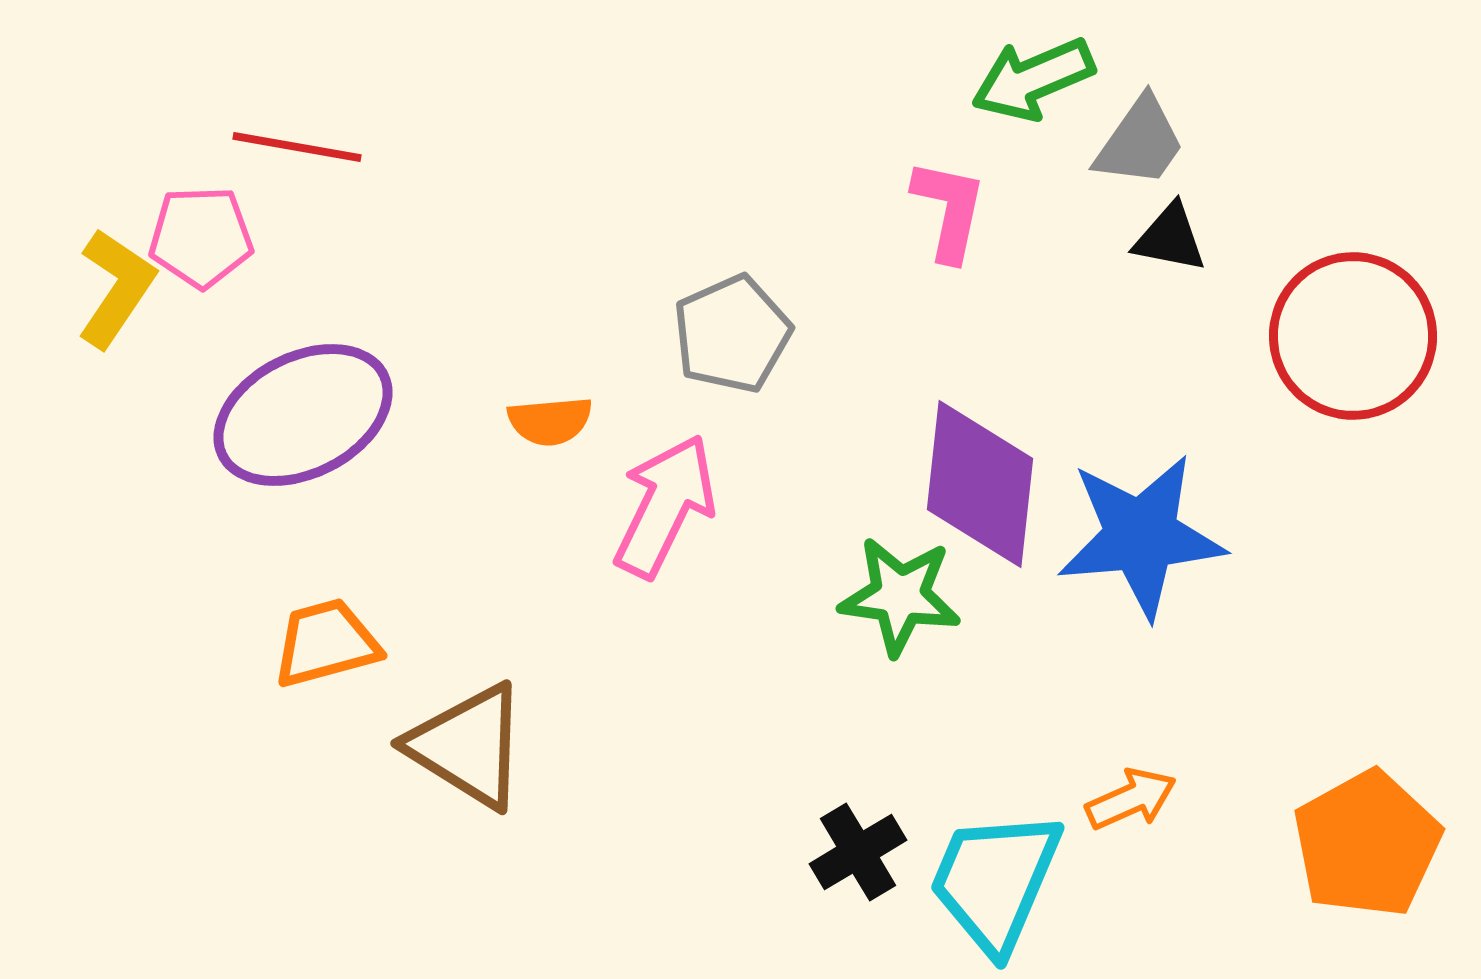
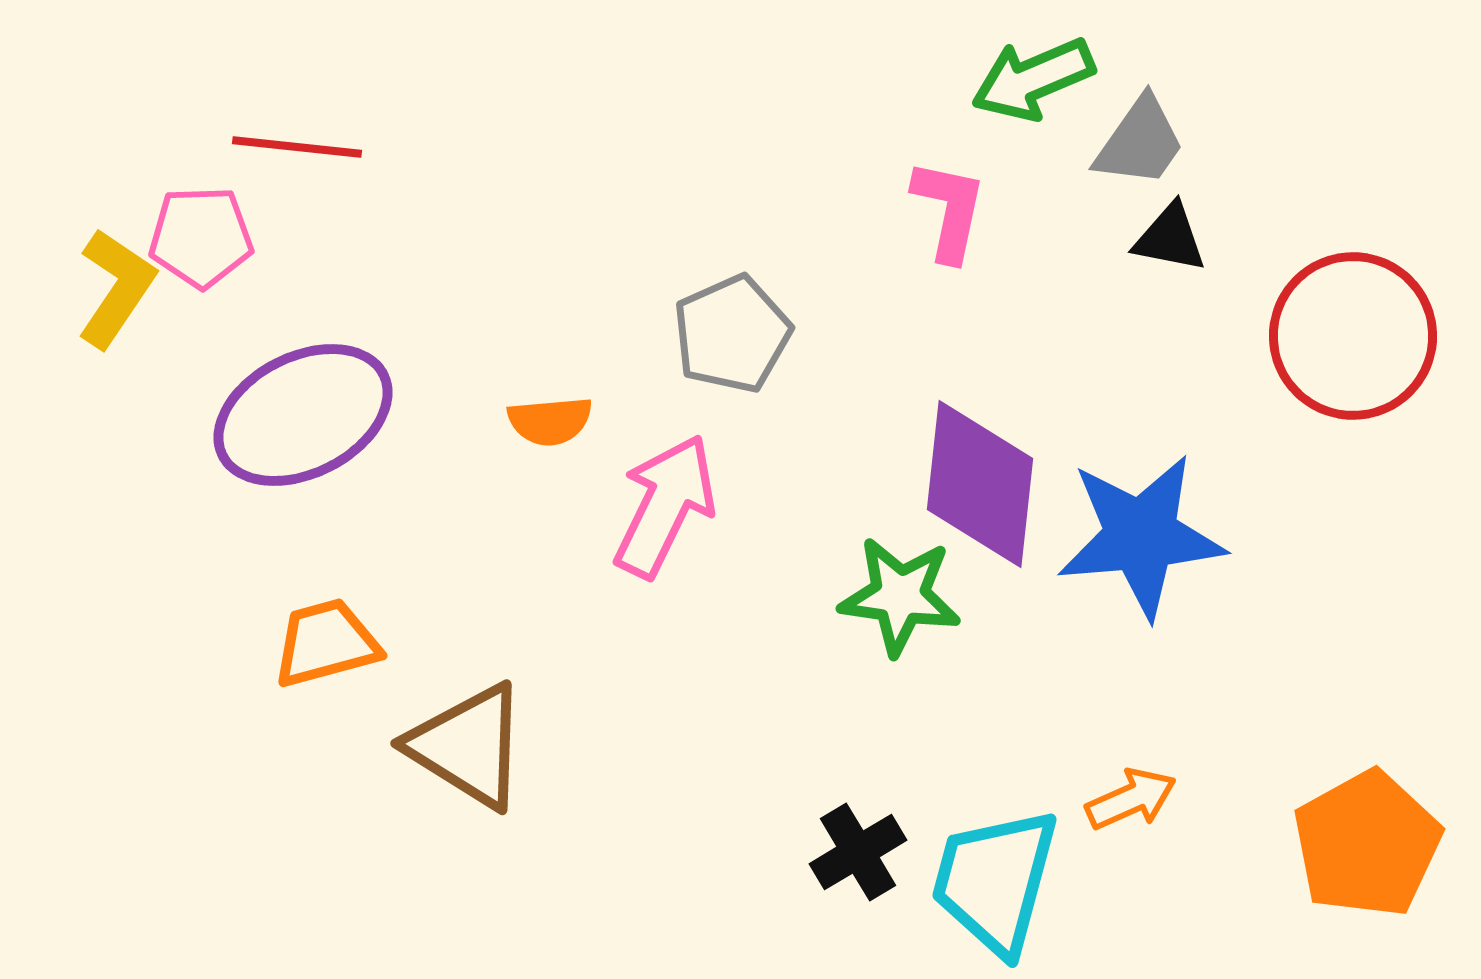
red line: rotated 4 degrees counterclockwise
cyan trapezoid: rotated 8 degrees counterclockwise
